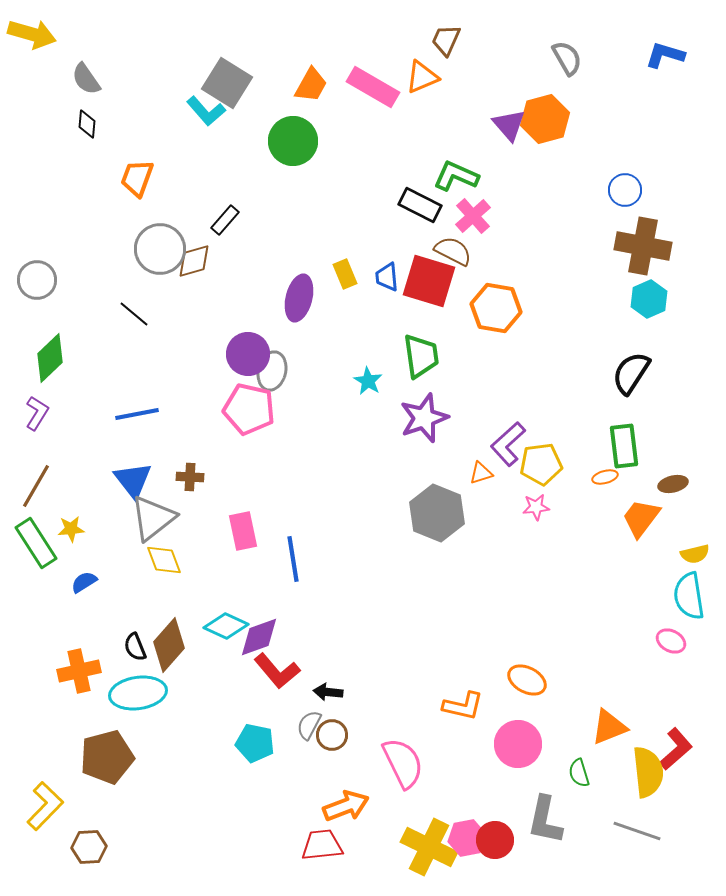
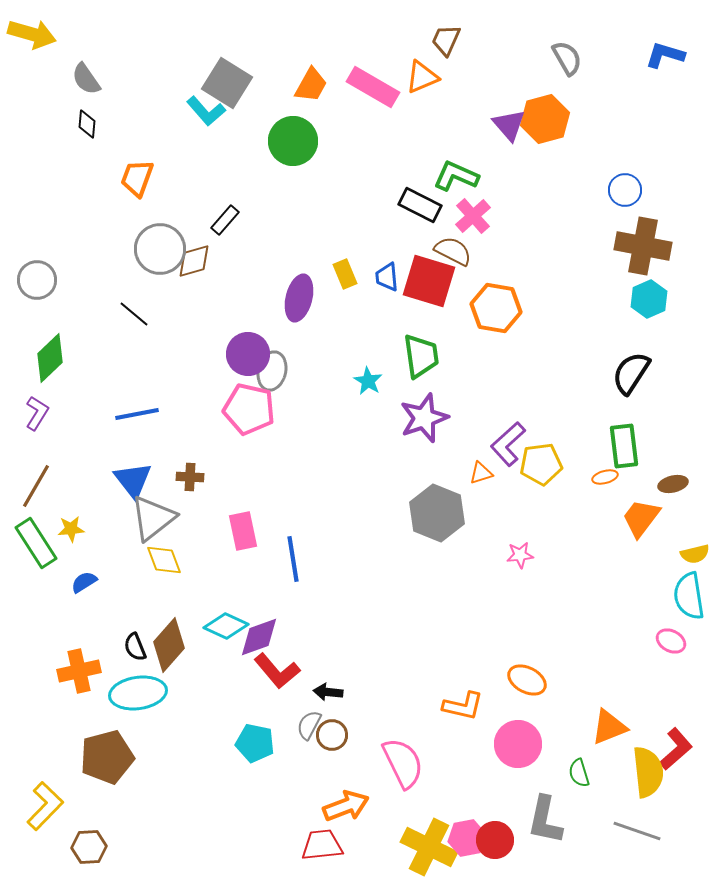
pink star at (536, 507): moved 16 px left, 48 px down
